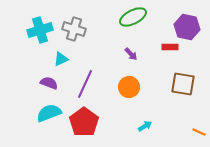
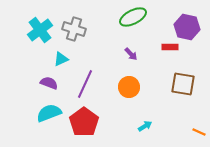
cyan cross: rotated 20 degrees counterclockwise
